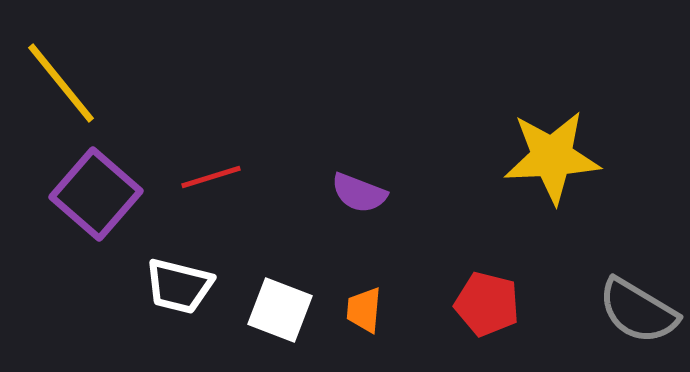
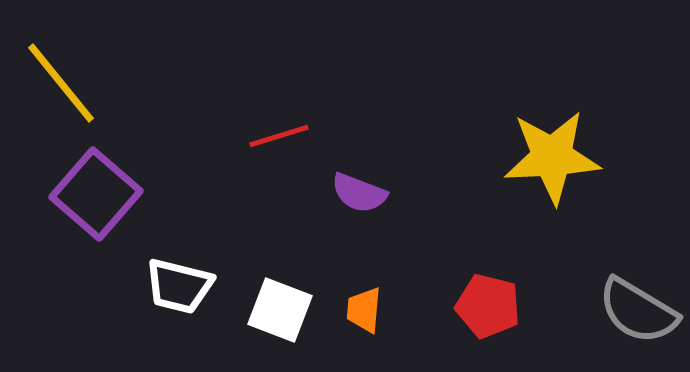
red line: moved 68 px right, 41 px up
red pentagon: moved 1 px right, 2 px down
